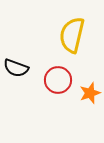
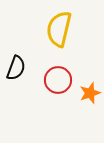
yellow semicircle: moved 13 px left, 6 px up
black semicircle: rotated 90 degrees counterclockwise
